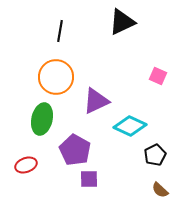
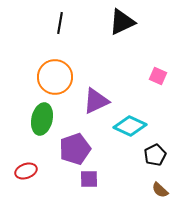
black line: moved 8 px up
orange circle: moved 1 px left
purple pentagon: moved 1 px up; rotated 24 degrees clockwise
red ellipse: moved 6 px down
